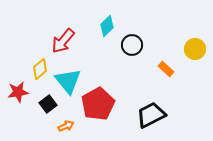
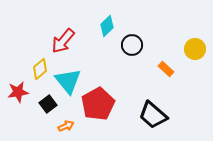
black trapezoid: moved 2 px right; rotated 112 degrees counterclockwise
